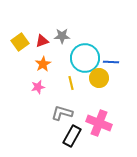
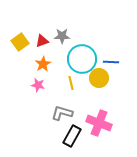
cyan circle: moved 3 px left, 1 px down
pink star: moved 2 px up; rotated 24 degrees clockwise
